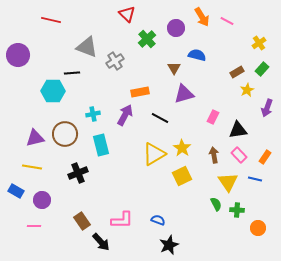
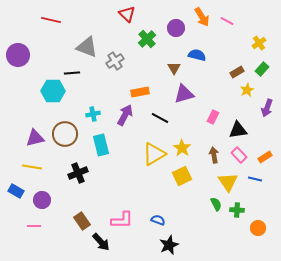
orange rectangle at (265, 157): rotated 24 degrees clockwise
